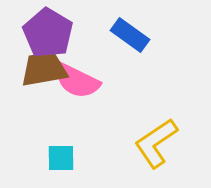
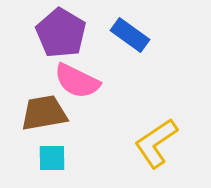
purple pentagon: moved 13 px right
brown trapezoid: moved 44 px down
cyan square: moved 9 px left
